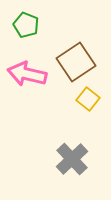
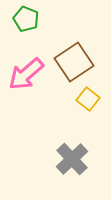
green pentagon: moved 6 px up
brown square: moved 2 px left
pink arrow: moved 1 px left; rotated 54 degrees counterclockwise
